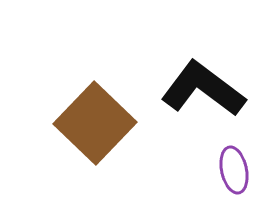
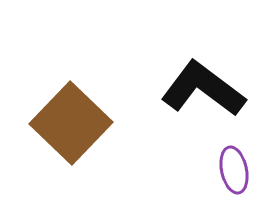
brown square: moved 24 px left
